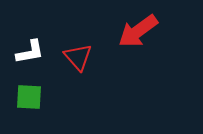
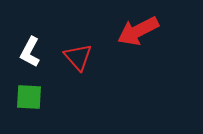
red arrow: rotated 9 degrees clockwise
white L-shape: rotated 128 degrees clockwise
